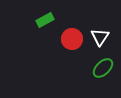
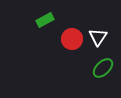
white triangle: moved 2 px left
